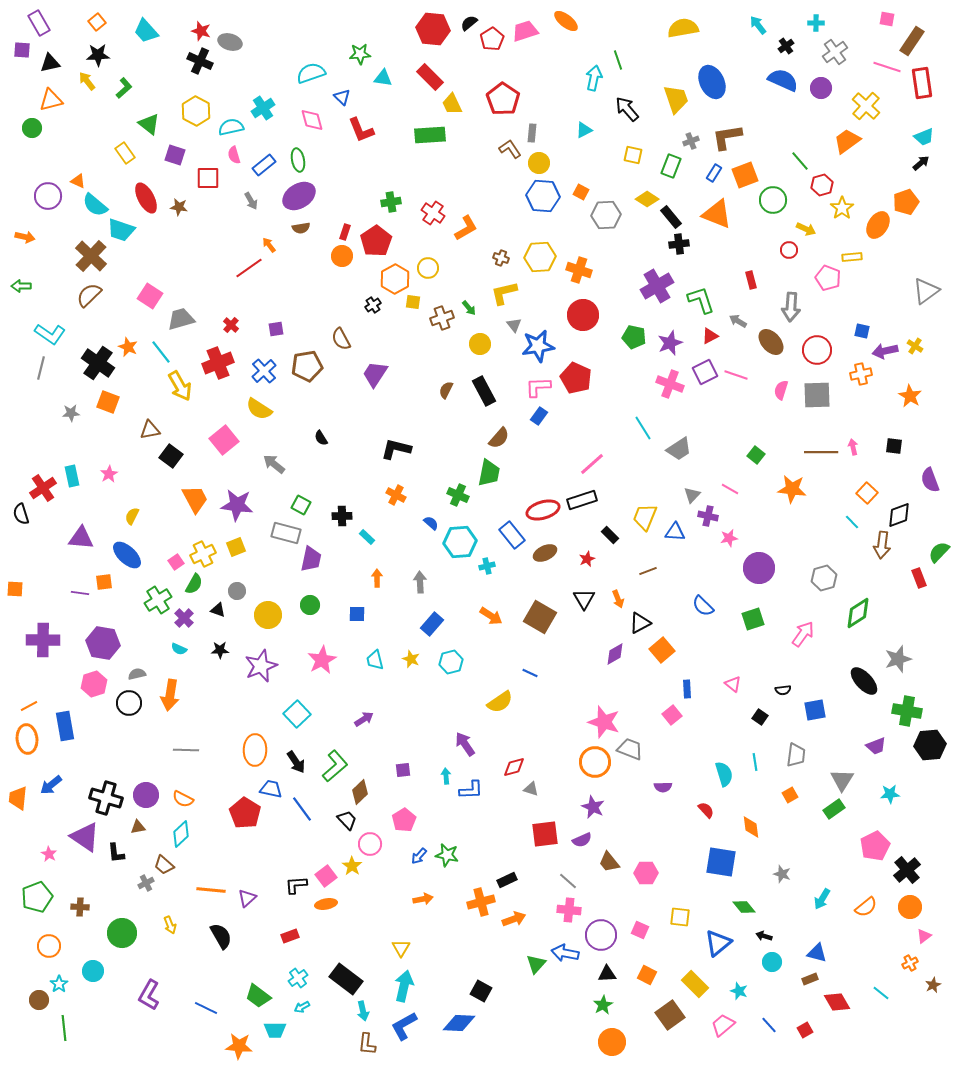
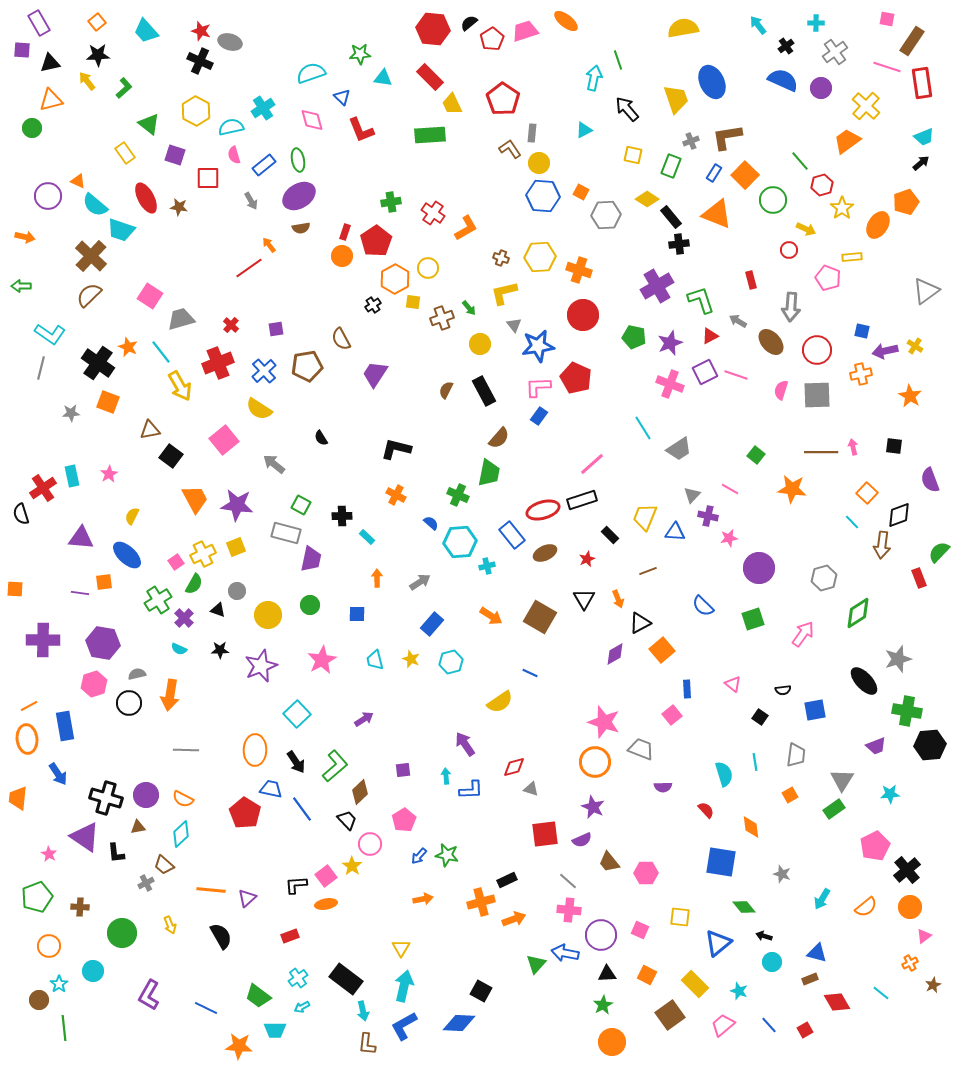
orange square at (745, 175): rotated 24 degrees counterclockwise
gray arrow at (420, 582): rotated 60 degrees clockwise
gray trapezoid at (630, 749): moved 11 px right
blue arrow at (51, 785): moved 7 px right, 11 px up; rotated 85 degrees counterclockwise
